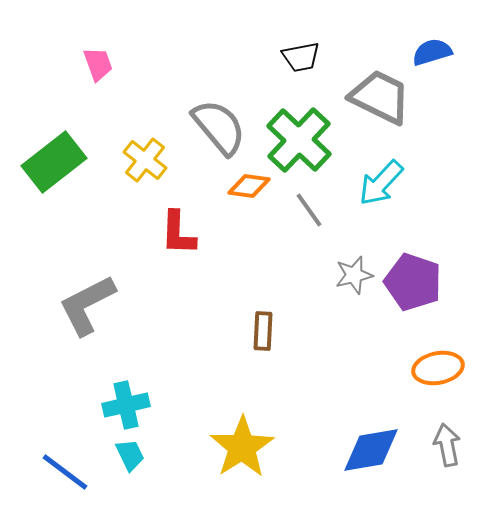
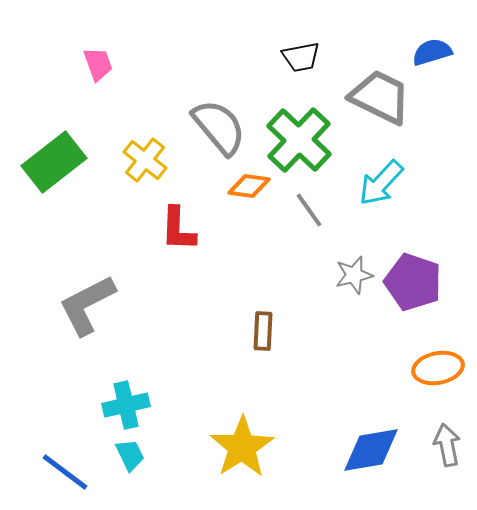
red L-shape: moved 4 px up
